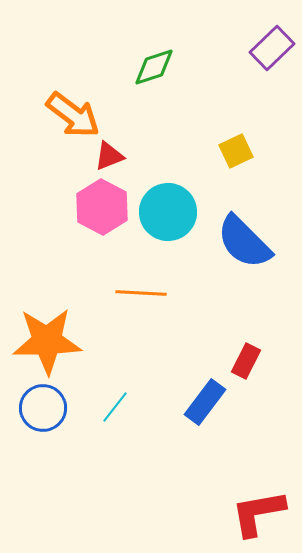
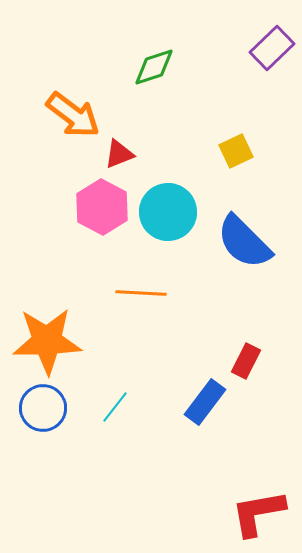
red triangle: moved 10 px right, 2 px up
